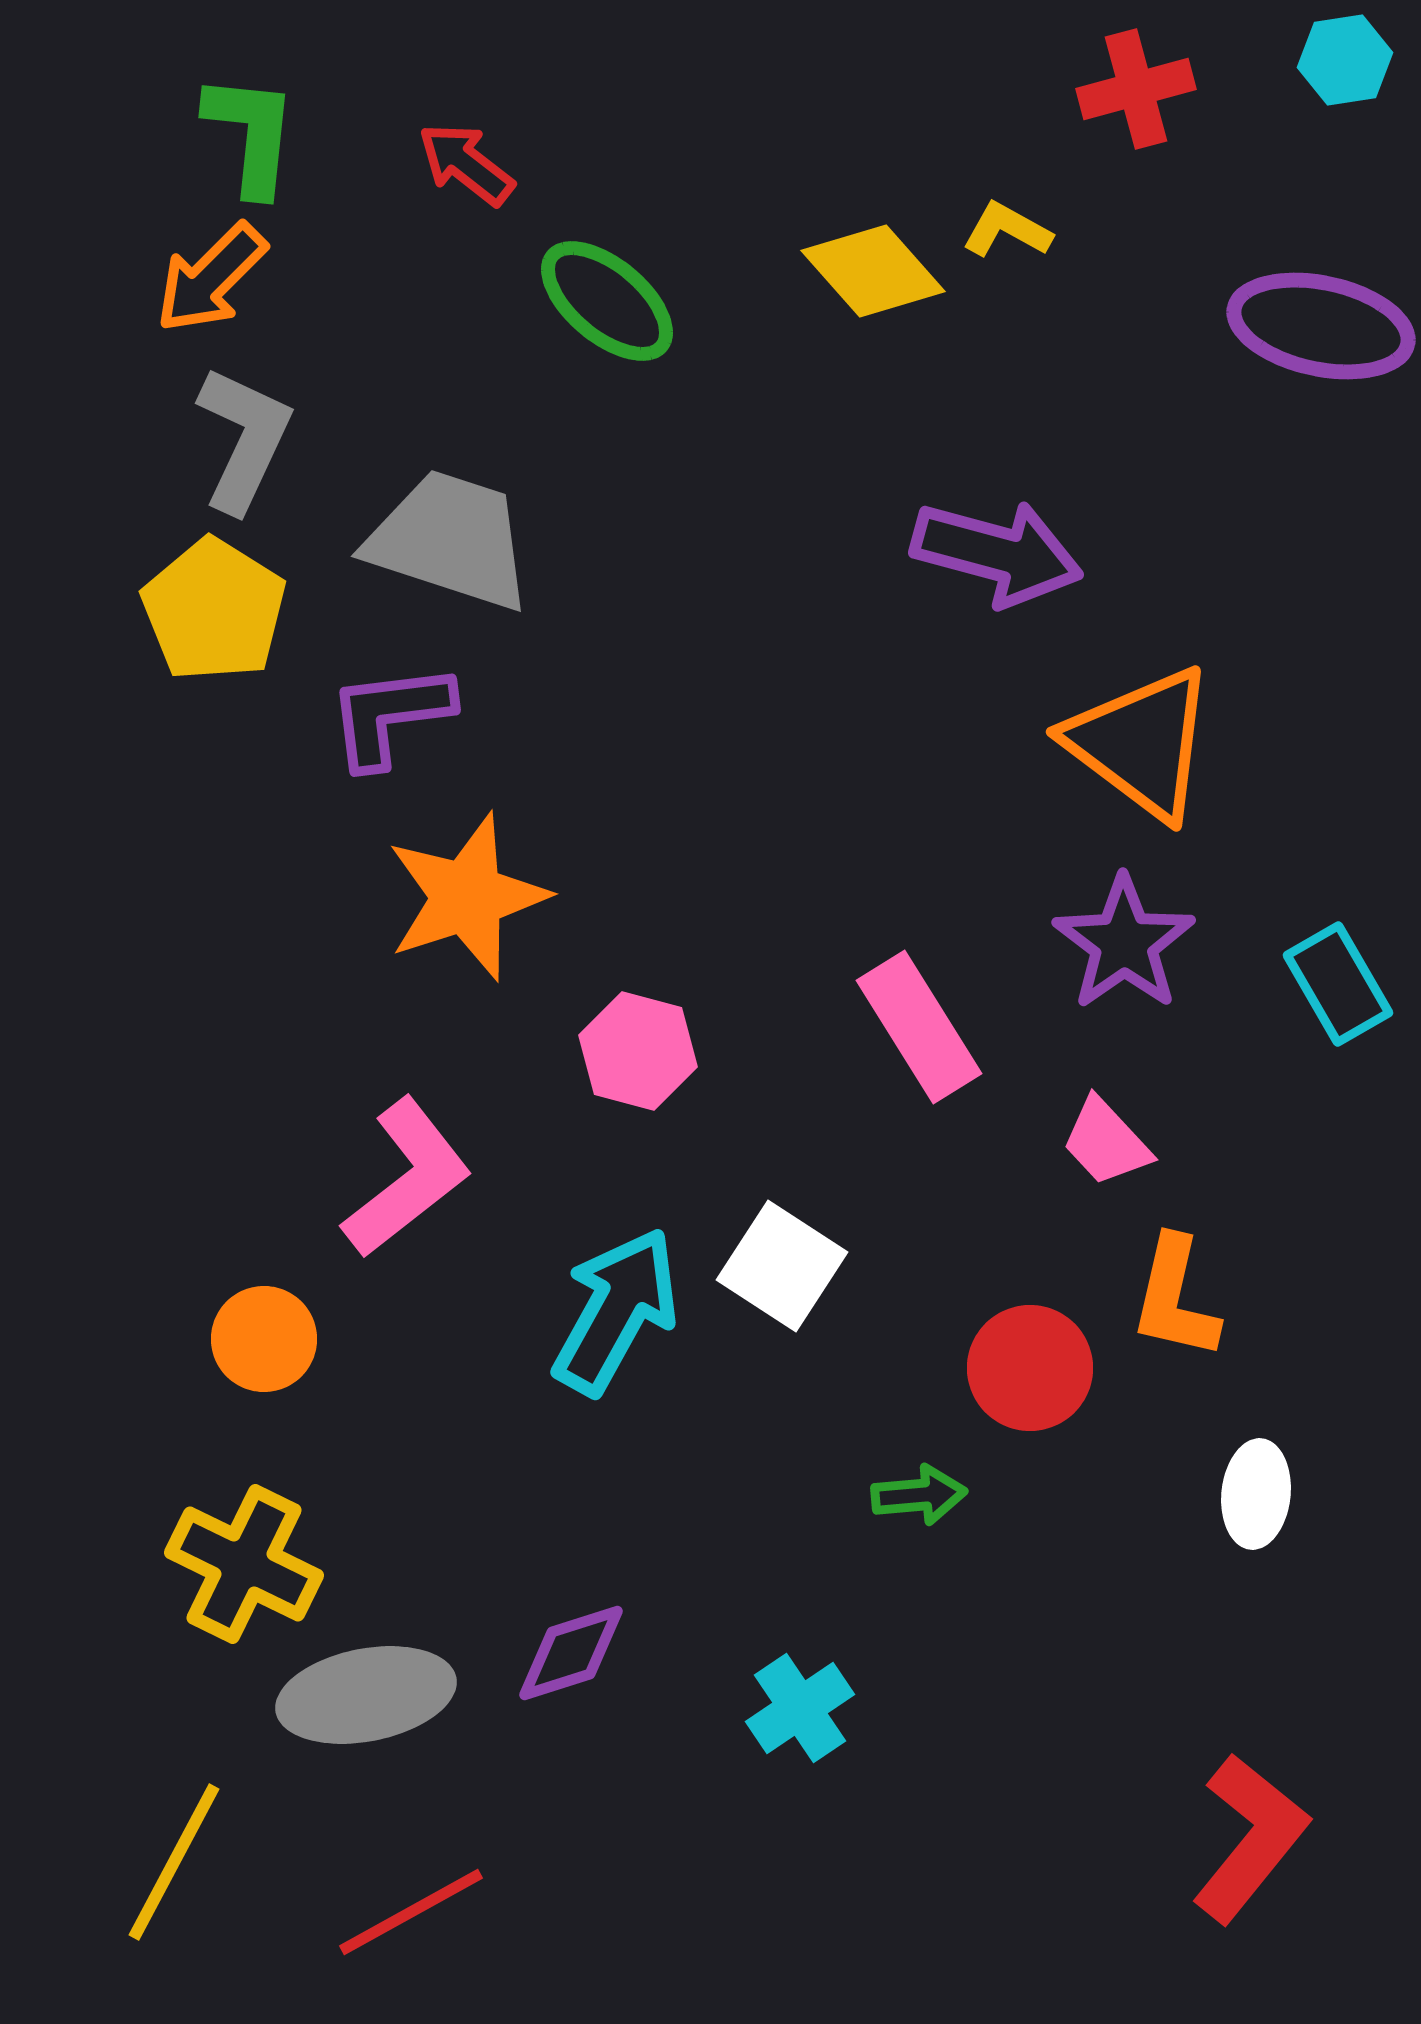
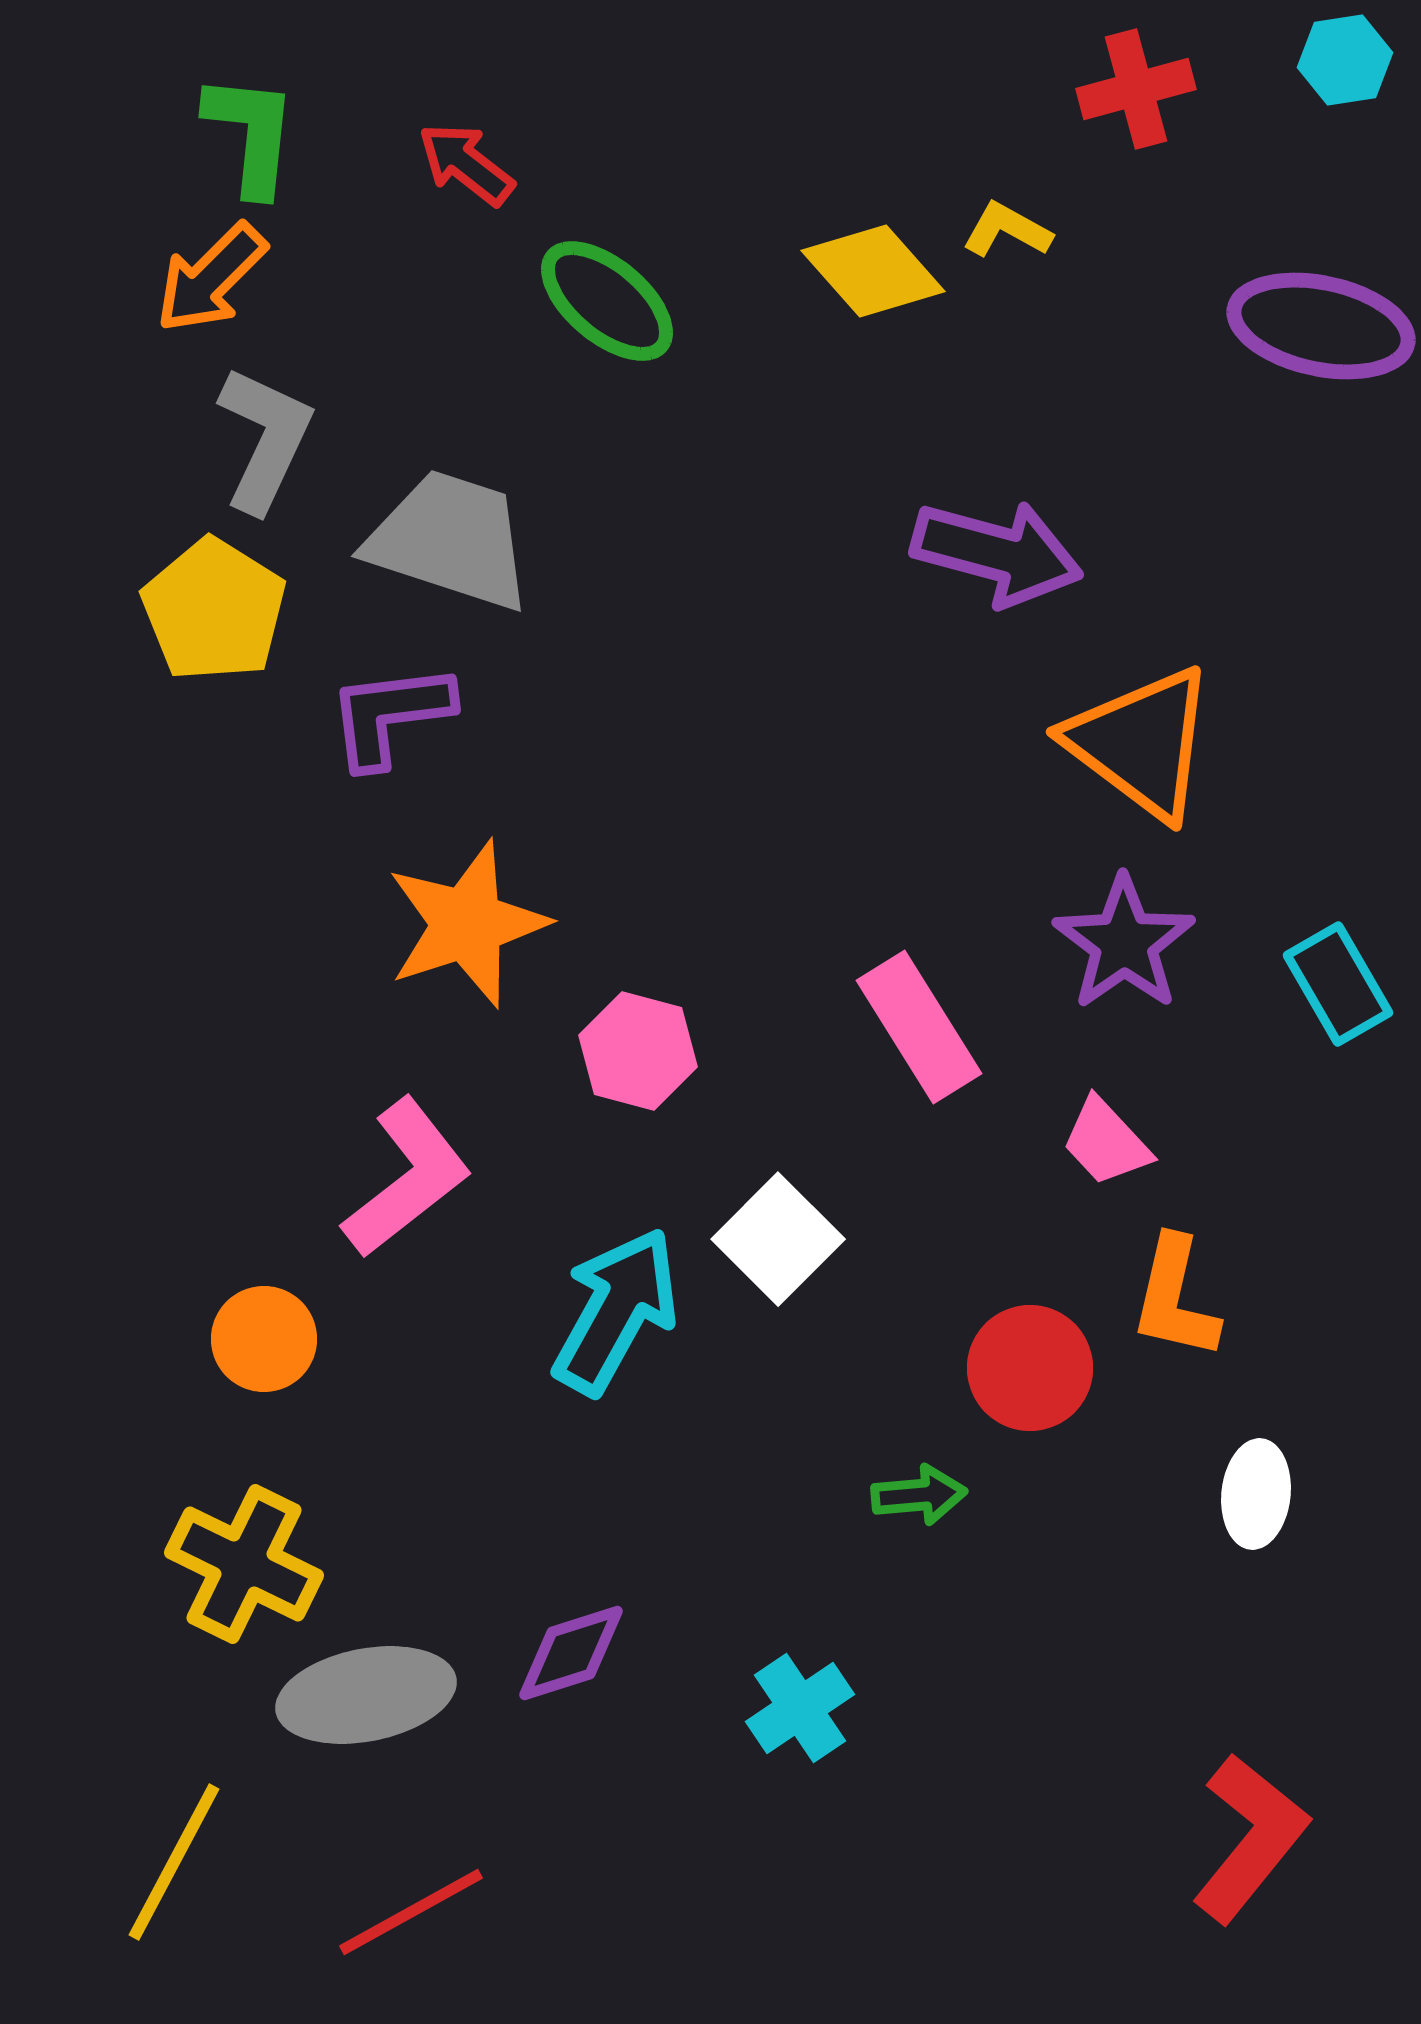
gray L-shape: moved 21 px right
orange star: moved 27 px down
white square: moved 4 px left, 27 px up; rotated 12 degrees clockwise
